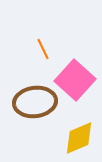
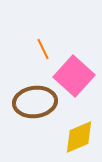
pink square: moved 1 px left, 4 px up
yellow diamond: moved 1 px up
